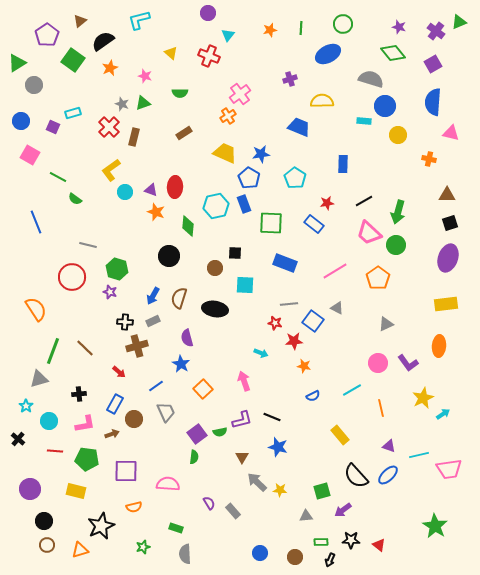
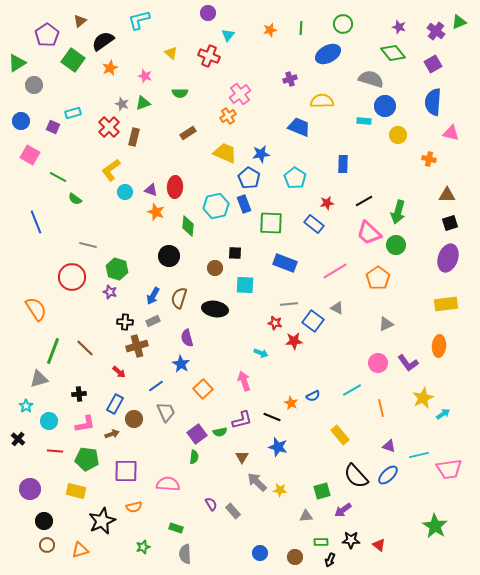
brown rectangle at (184, 133): moved 4 px right
orange star at (304, 366): moved 13 px left, 37 px down; rotated 16 degrees clockwise
purple semicircle at (209, 503): moved 2 px right, 1 px down
black star at (101, 526): moved 1 px right, 5 px up
